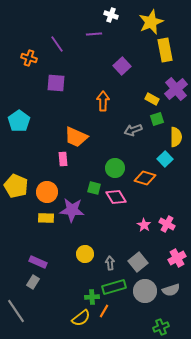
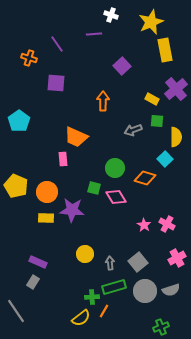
green square at (157, 119): moved 2 px down; rotated 24 degrees clockwise
